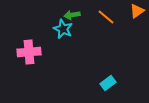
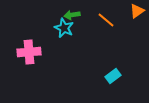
orange line: moved 3 px down
cyan star: moved 1 px right, 1 px up
cyan rectangle: moved 5 px right, 7 px up
